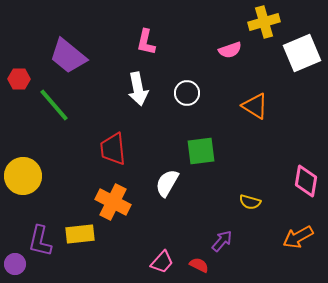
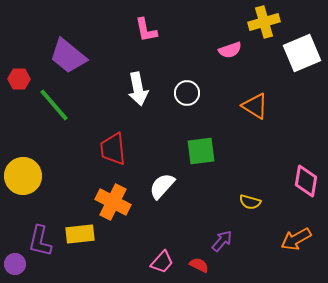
pink L-shape: moved 12 px up; rotated 24 degrees counterclockwise
white semicircle: moved 5 px left, 3 px down; rotated 12 degrees clockwise
orange arrow: moved 2 px left, 2 px down
